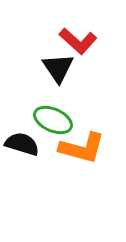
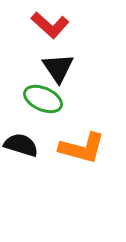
red L-shape: moved 28 px left, 16 px up
green ellipse: moved 10 px left, 21 px up
black semicircle: moved 1 px left, 1 px down
